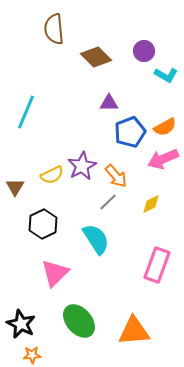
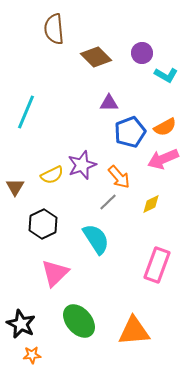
purple circle: moved 2 px left, 2 px down
purple star: moved 1 px up; rotated 8 degrees clockwise
orange arrow: moved 3 px right, 1 px down
